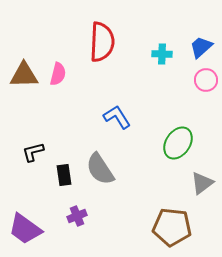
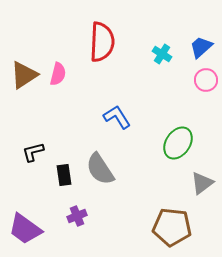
cyan cross: rotated 30 degrees clockwise
brown triangle: rotated 32 degrees counterclockwise
